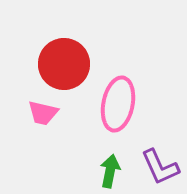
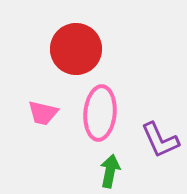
red circle: moved 12 px right, 15 px up
pink ellipse: moved 18 px left, 9 px down; rotated 6 degrees counterclockwise
purple L-shape: moved 27 px up
